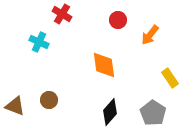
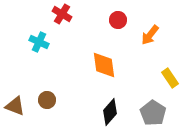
brown circle: moved 2 px left
